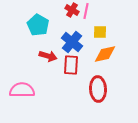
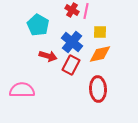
orange diamond: moved 5 px left
red rectangle: rotated 24 degrees clockwise
